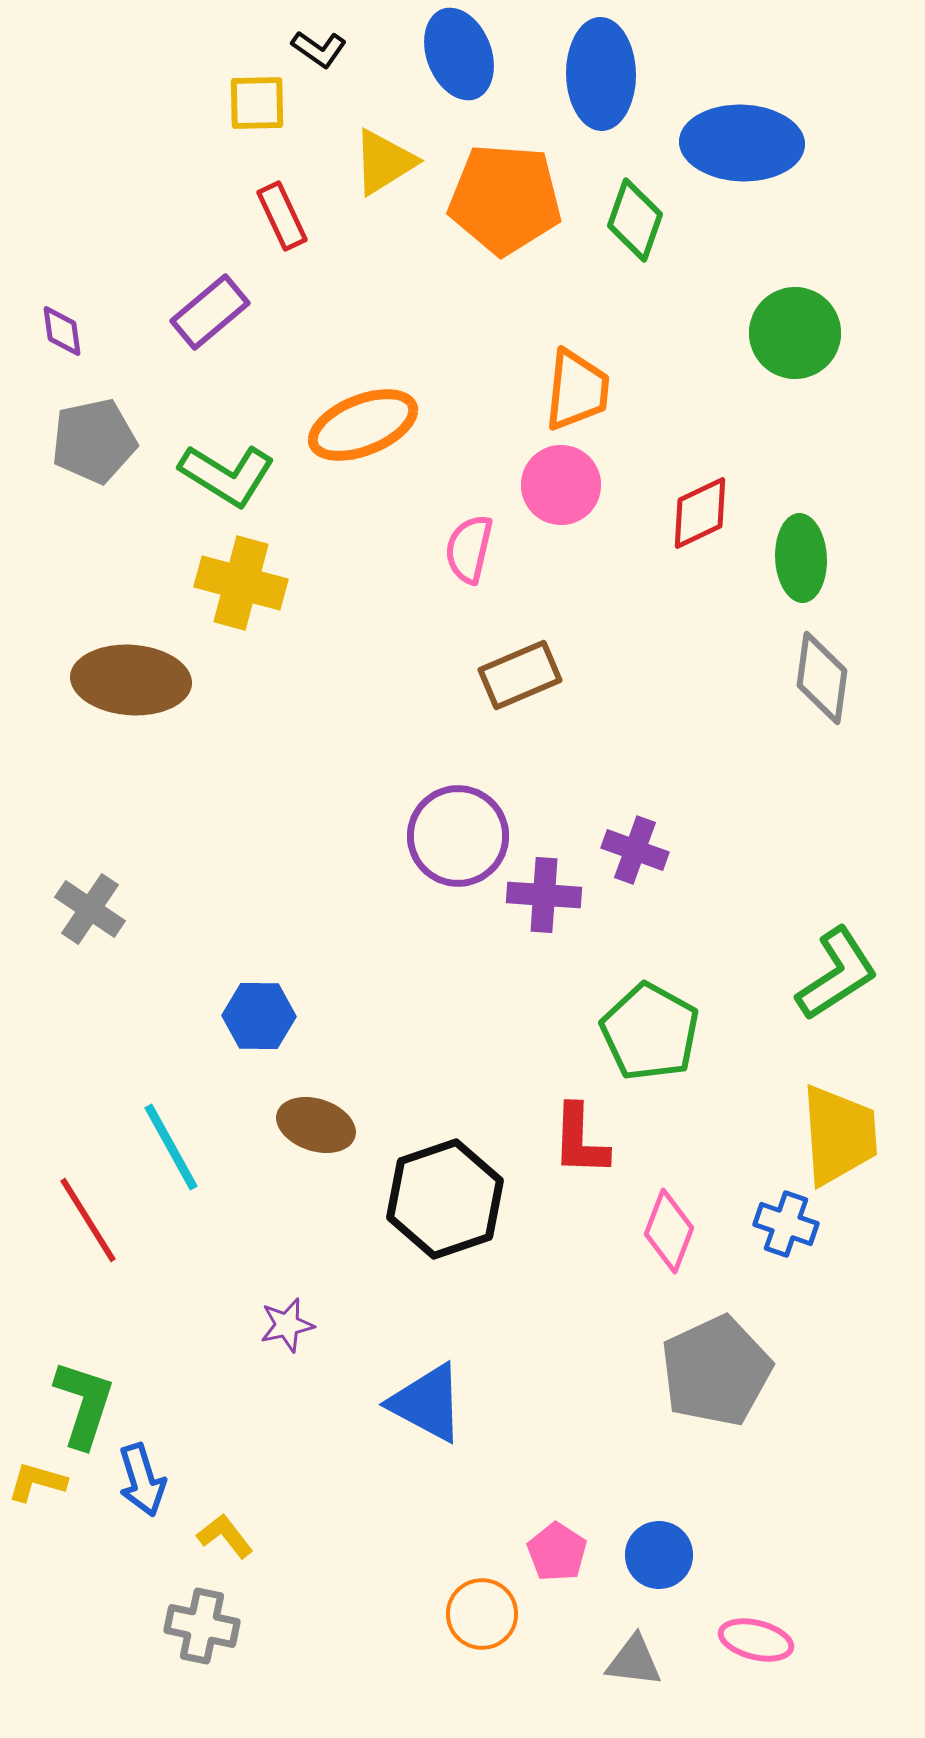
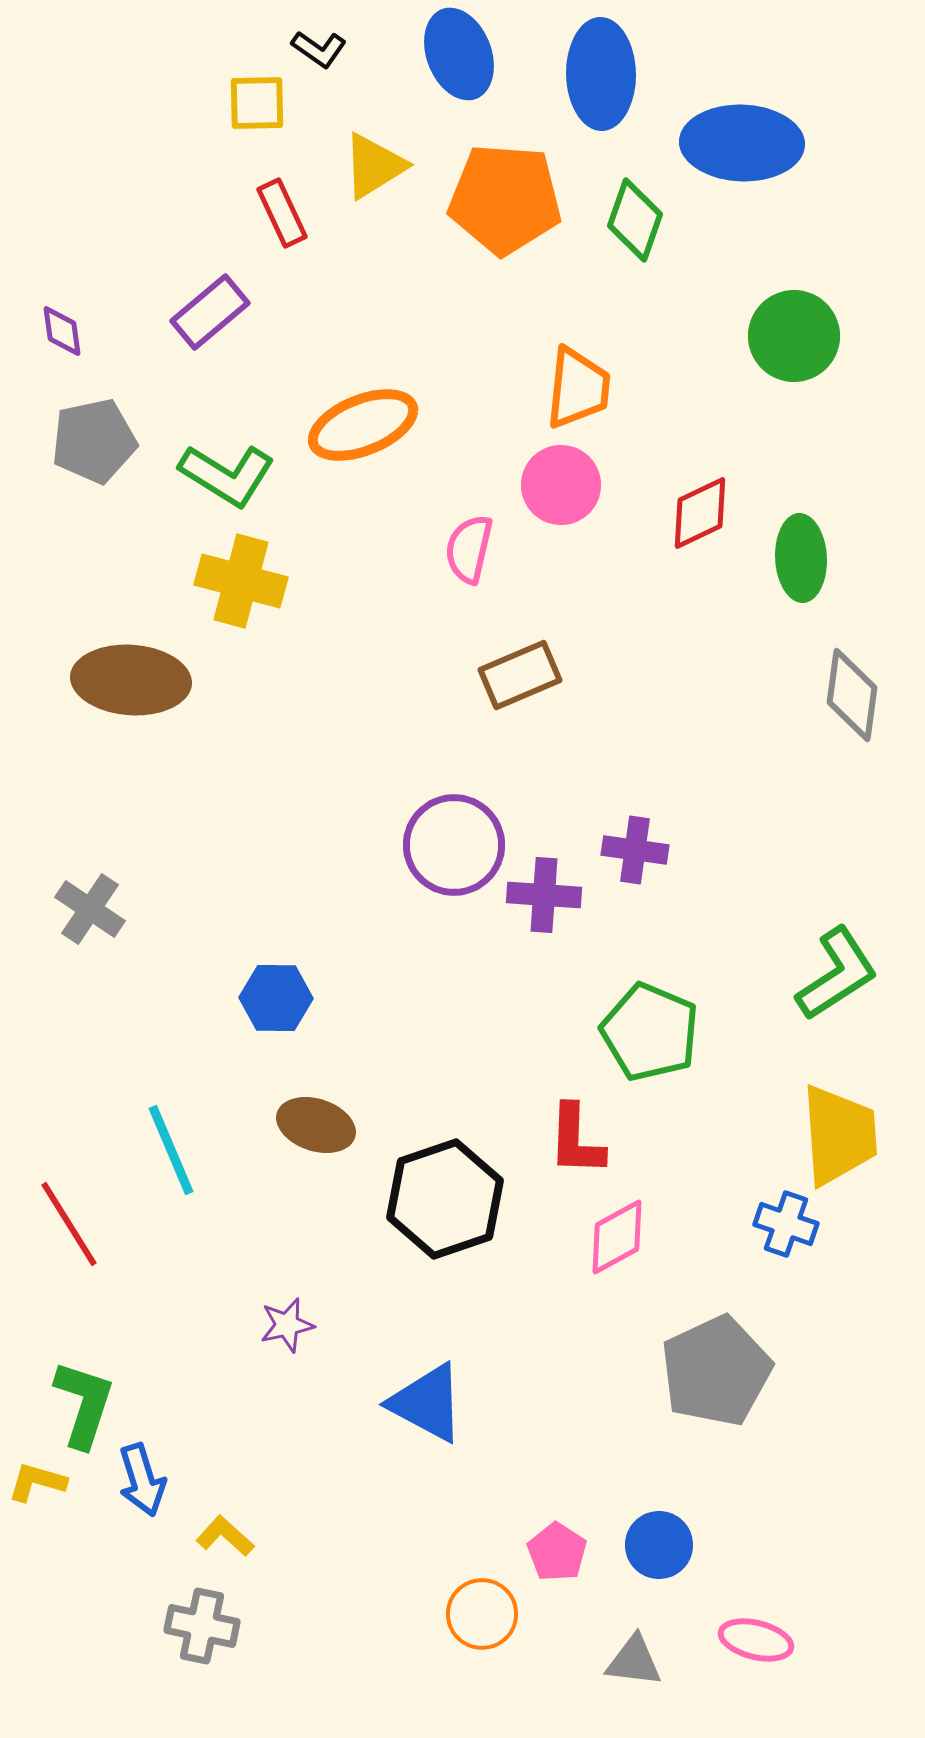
yellow triangle at (384, 162): moved 10 px left, 4 px down
red rectangle at (282, 216): moved 3 px up
green circle at (795, 333): moved 1 px left, 3 px down
orange trapezoid at (577, 390): moved 1 px right, 2 px up
yellow cross at (241, 583): moved 2 px up
gray diamond at (822, 678): moved 30 px right, 17 px down
purple circle at (458, 836): moved 4 px left, 9 px down
purple cross at (635, 850): rotated 12 degrees counterclockwise
blue hexagon at (259, 1016): moved 17 px right, 18 px up
green pentagon at (650, 1032): rotated 6 degrees counterclockwise
red L-shape at (580, 1140): moved 4 px left
cyan line at (171, 1147): moved 3 px down; rotated 6 degrees clockwise
red line at (88, 1220): moved 19 px left, 4 px down
pink diamond at (669, 1231): moved 52 px left, 6 px down; rotated 40 degrees clockwise
yellow L-shape at (225, 1536): rotated 10 degrees counterclockwise
blue circle at (659, 1555): moved 10 px up
